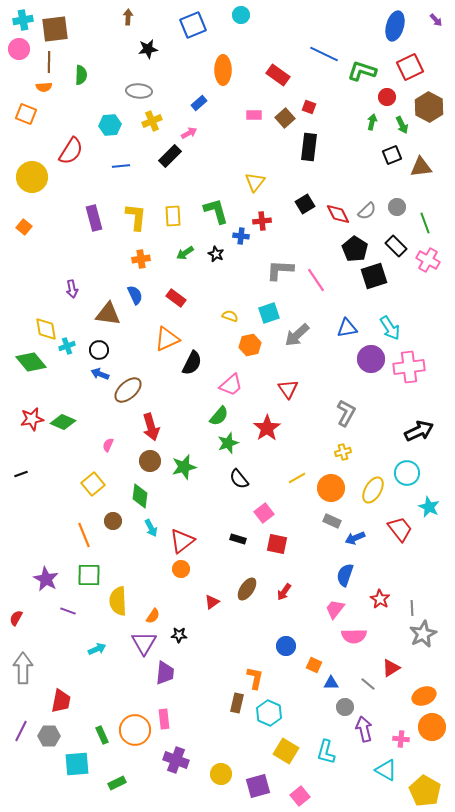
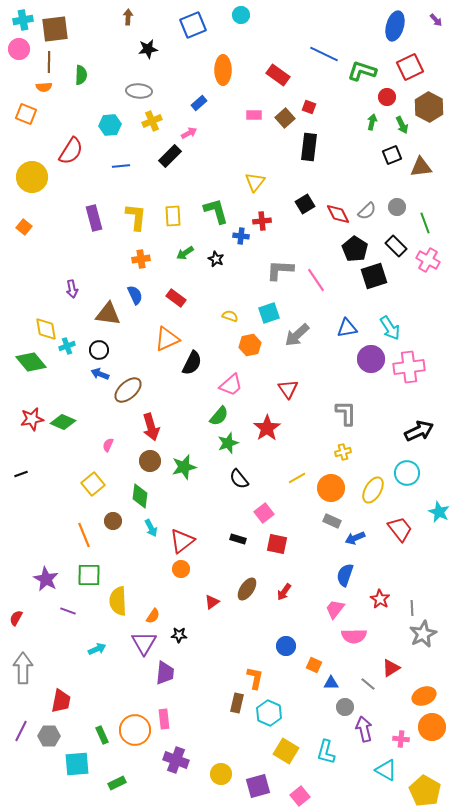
black star at (216, 254): moved 5 px down
gray L-shape at (346, 413): rotated 28 degrees counterclockwise
cyan star at (429, 507): moved 10 px right, 5 px down
